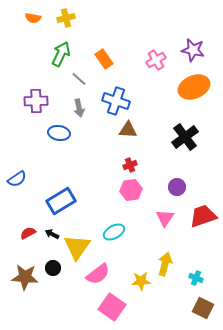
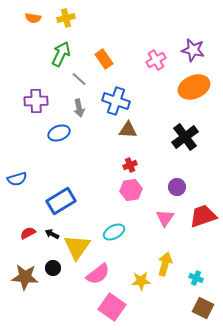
blue ellipse: rotated 30 degrees counterclockwise
blue semicircle: rotated 18 degrees clockwise
